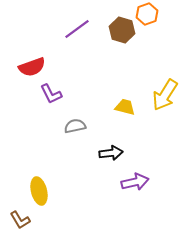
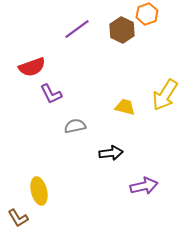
brown hexagon: rotated 10 degrees clockwise
purple arrow: moved 9 px right, 4 px down
brown L-shape: moved 2 px left, 2 px up
